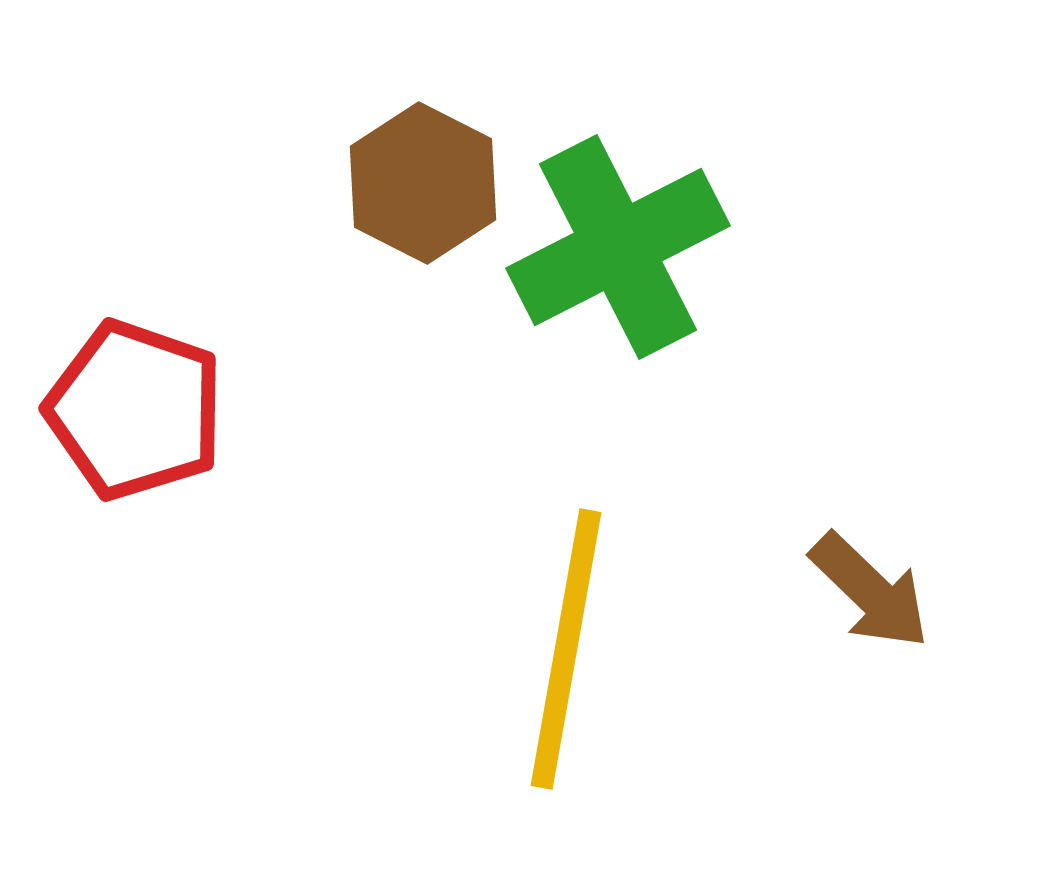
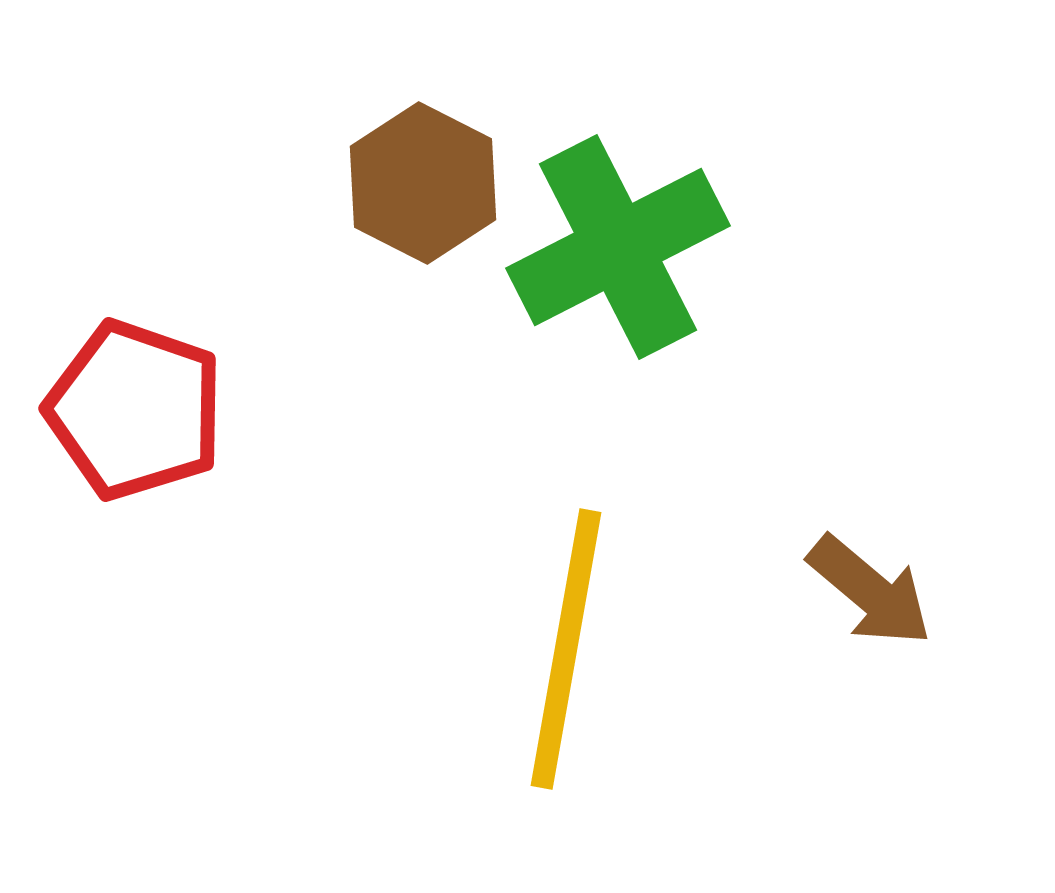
brown arrow: rotated 4 degrees counterclockwise
